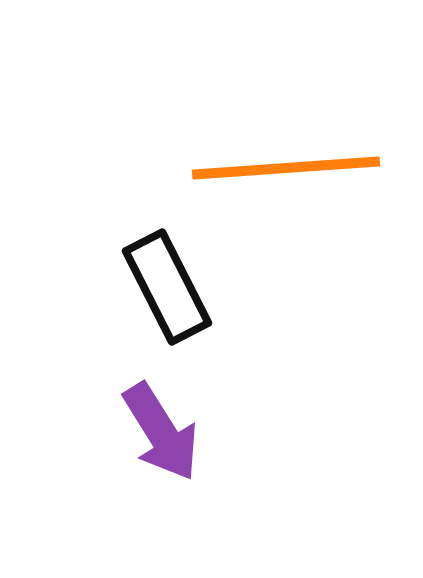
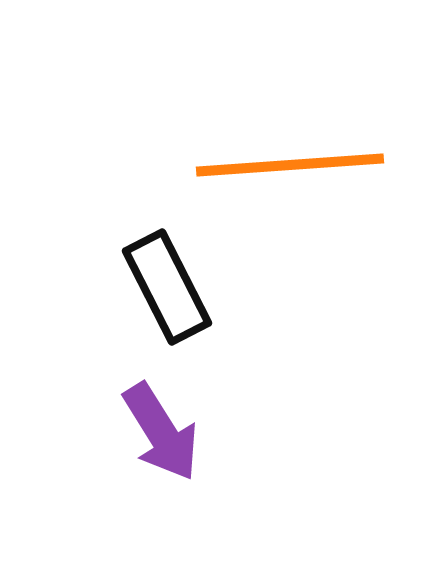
orange line: moved 4 px right, 3 px up
